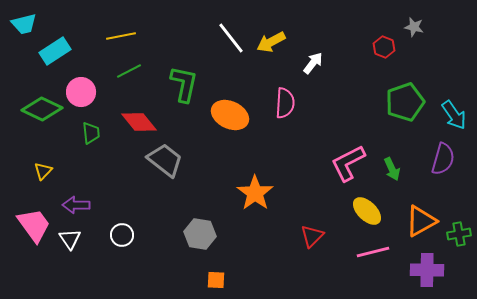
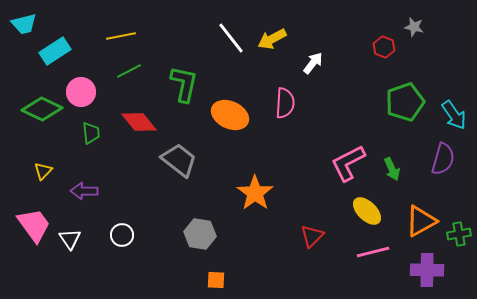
yellow arrow: moved 1 px right, 3 px up
gray trapezoid: moved 14 px right
purple arrow: moved 8 px right, 14 px up
